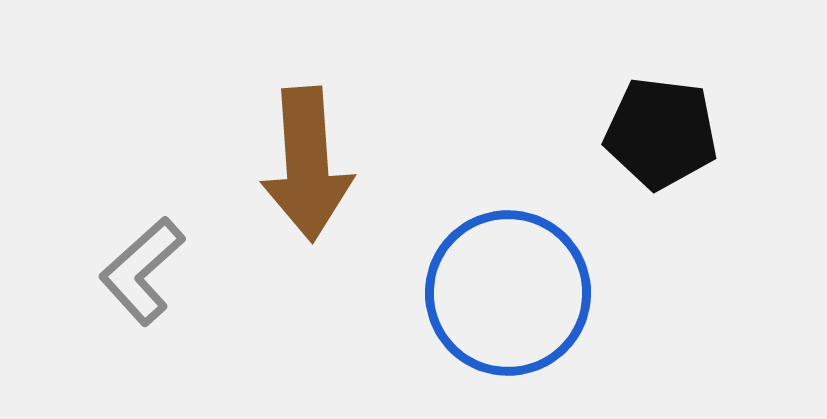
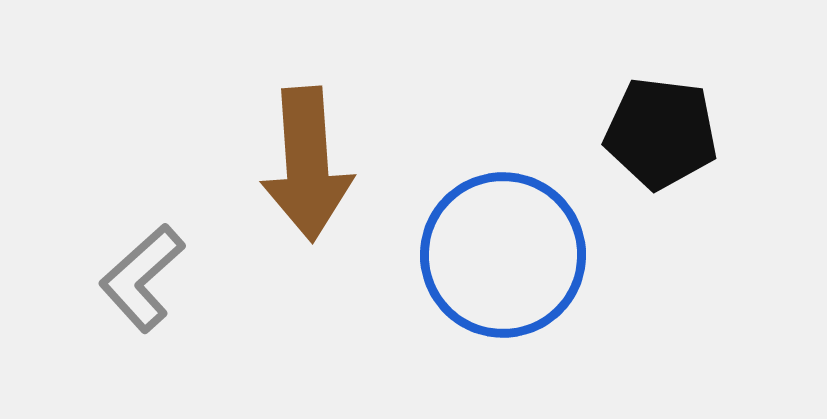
gray L-shape: moved 7 px down
blue circle: moved 5 px left, 38 px up
